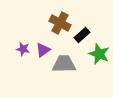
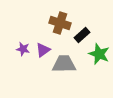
brown cross: rotated 10 degrees counterclockwise
